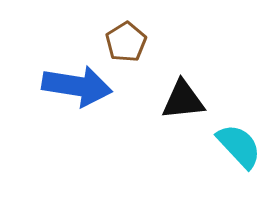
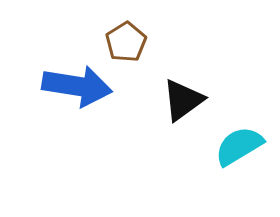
black triangle: rotated 30 degrees counterclockwise
cyan semicircle: rotated 78 degrees counterclockwise
